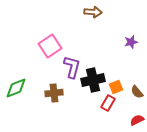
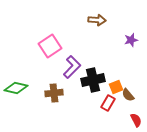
brown arrow: moved 4 px right, 8 px down
purple star: moved 2 px up
purple L-shape: rotated 30 degrees clockwise
green diamond: rotated 35 degrees clockwise
brown semicircle: moved 9 px left, 3 px down
red semicircle: moved 1 px left; rotated 88 degrees clockwise
